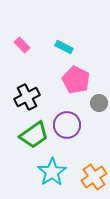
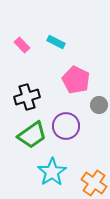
cyan rectangle: moved 8 px left, 5 px up
black cross: rotated 10 degrees clockwise
gray circle: moved 2 px down
purple circle: moved 1 px left, 1 px down
green trapezoid: moved 2 px left
orange cross: moved 6 px down; rotated 20 degrees counterclockwise
